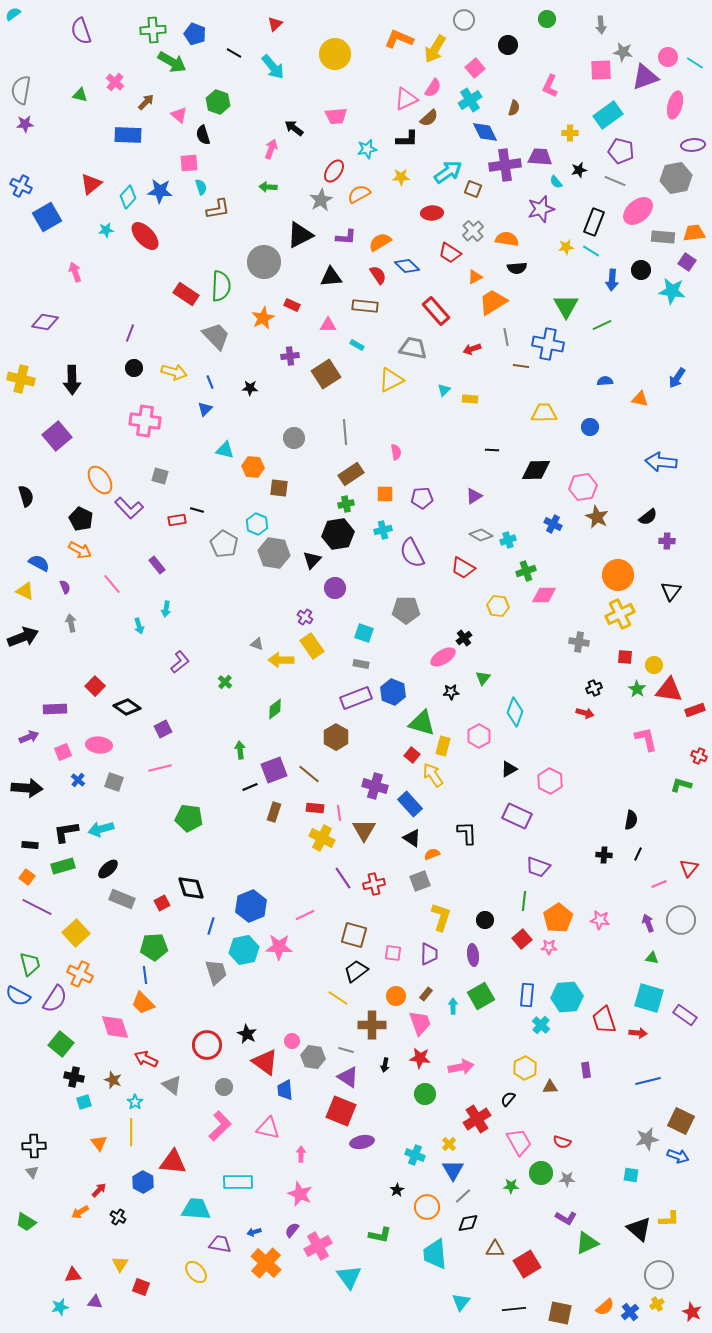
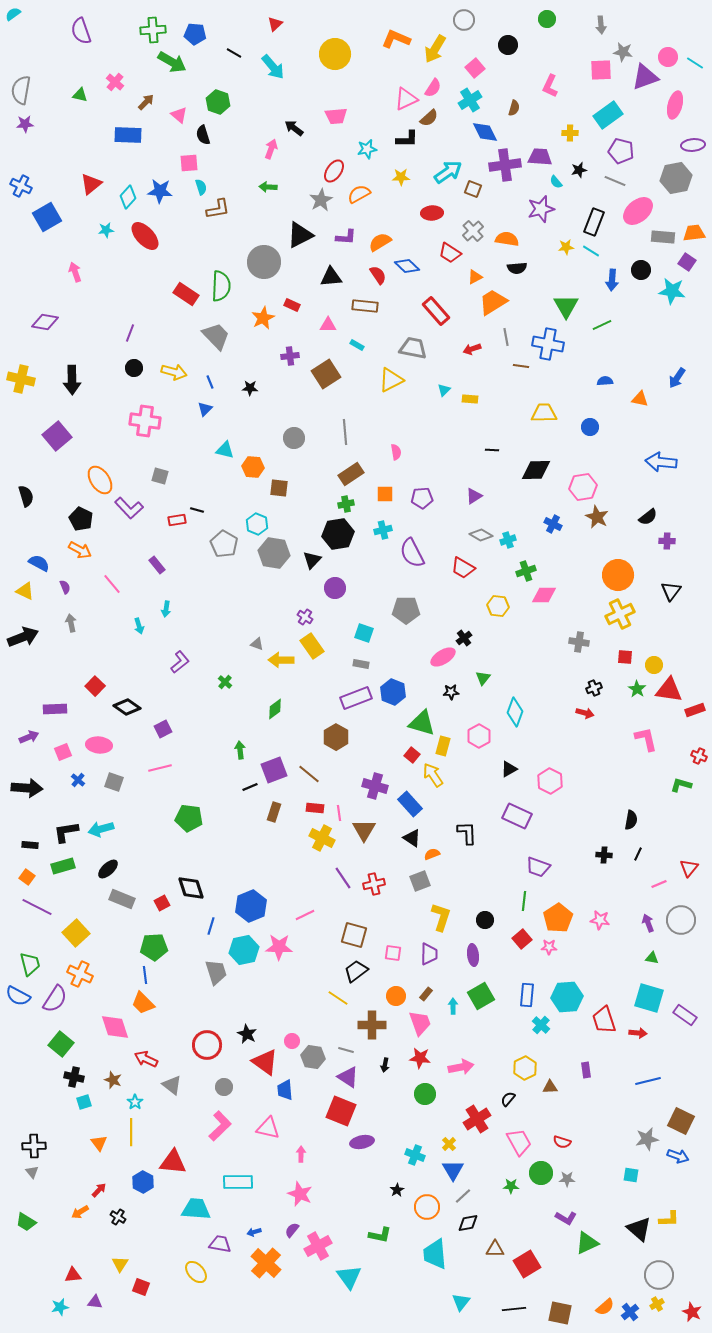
blue pentagon at (195, 34): rotated 15 degrees counterclockwise
orange L-shape at (399, 39): moved 3 px left
